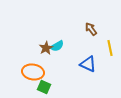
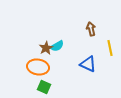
brown arrow: rotated 24 degrees clockwise
orange ellipse: moved 5 px right, 5 px up
